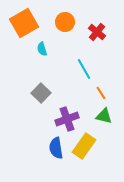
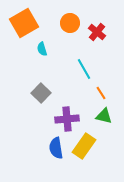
orange circle: moved 5 px right, 1 px down
purple cross: rotated 15 degrees clockwise
